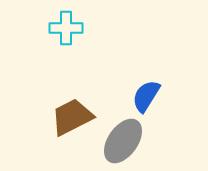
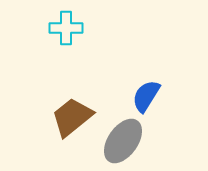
brown trapezoid: rotated 12 degrees counterclockwise
